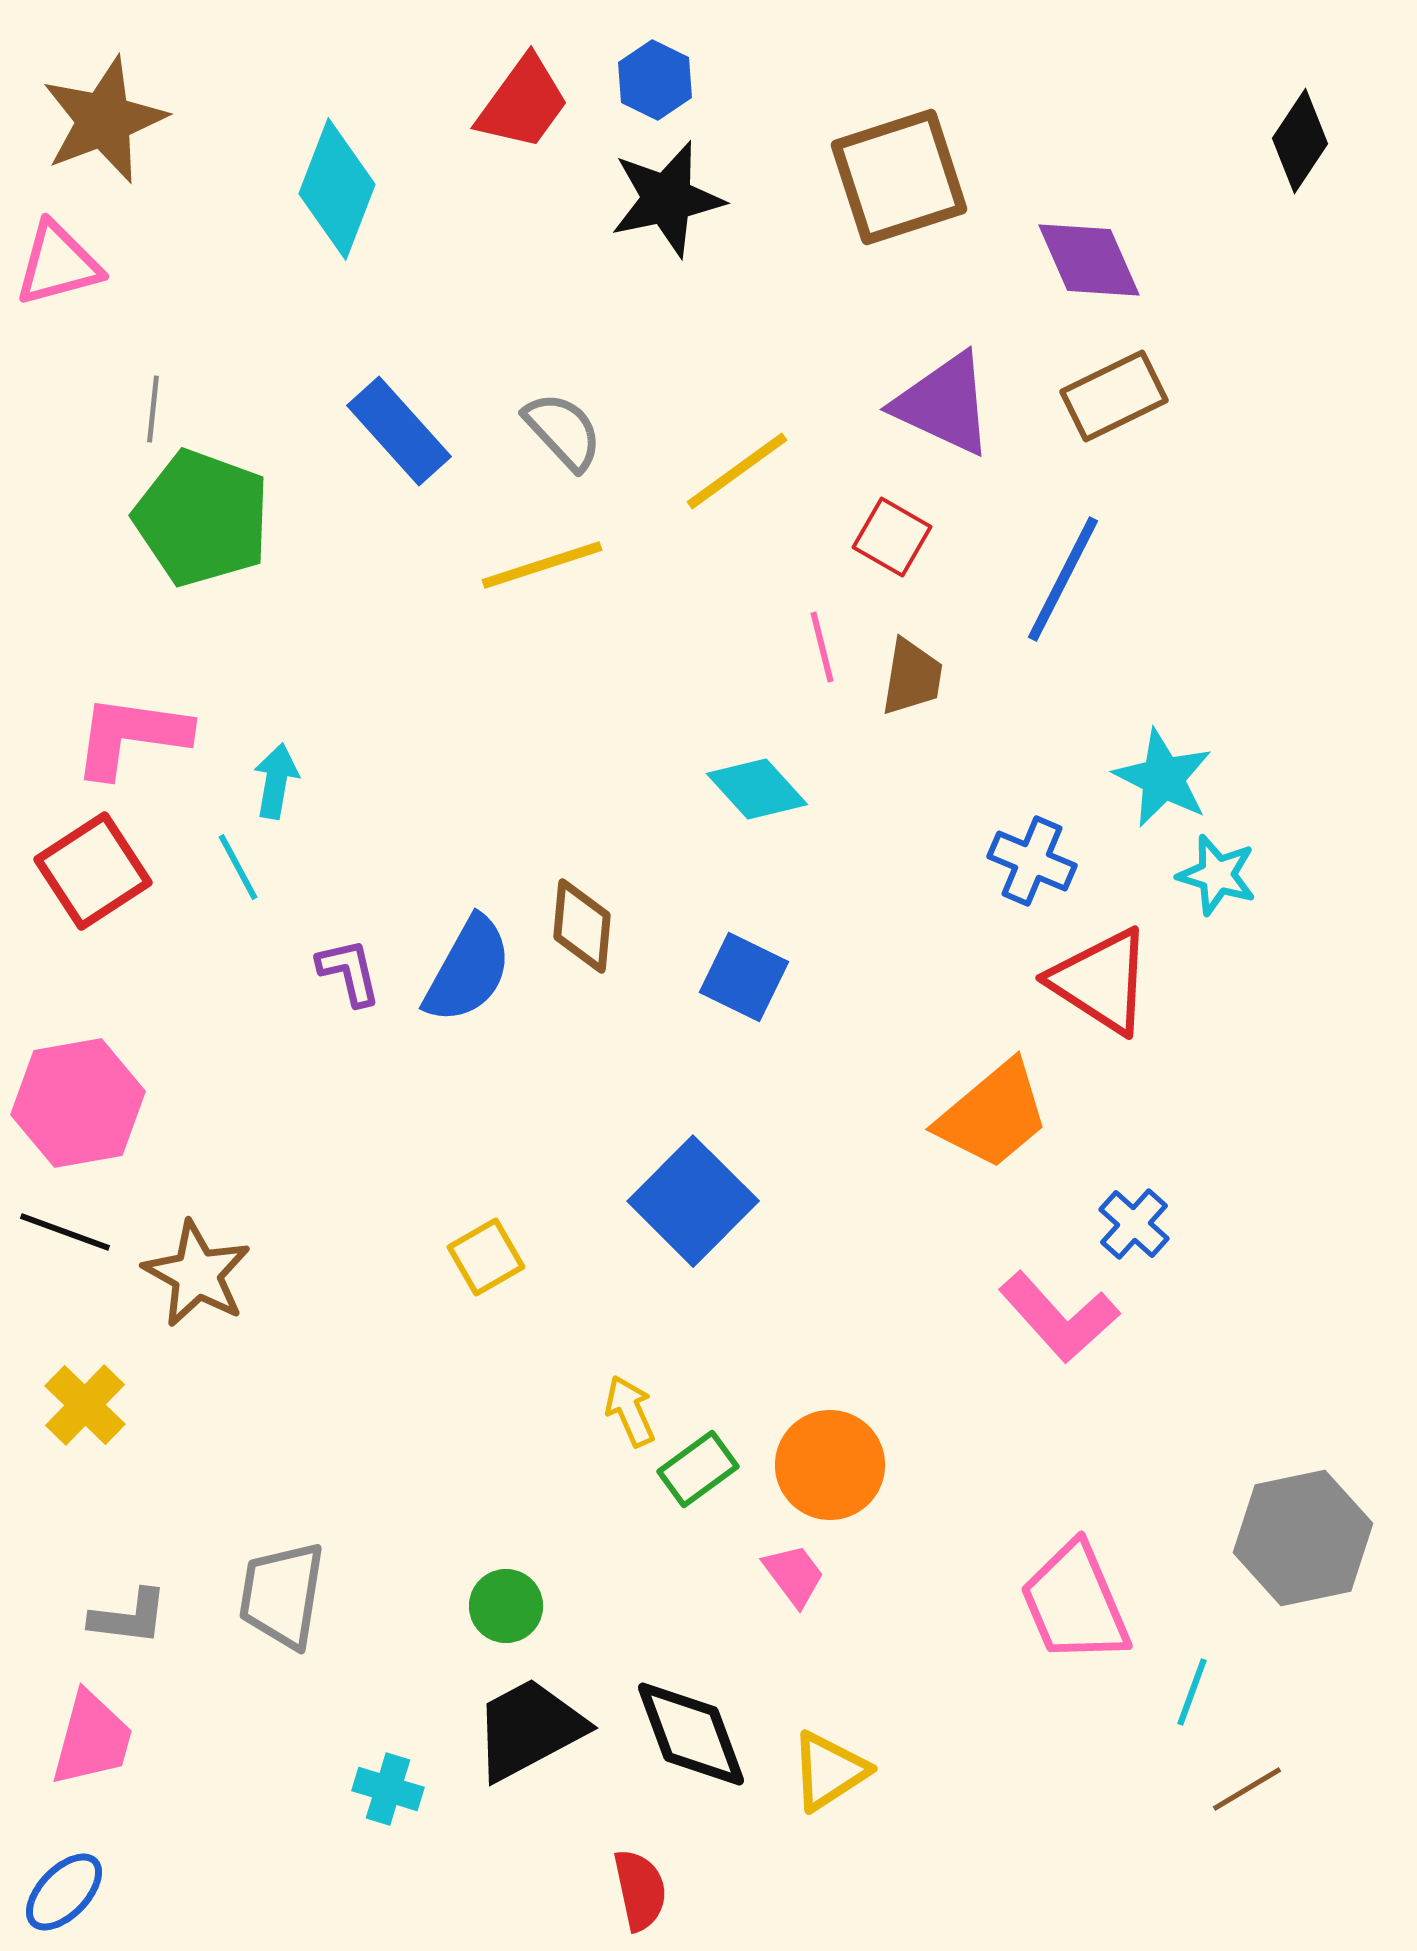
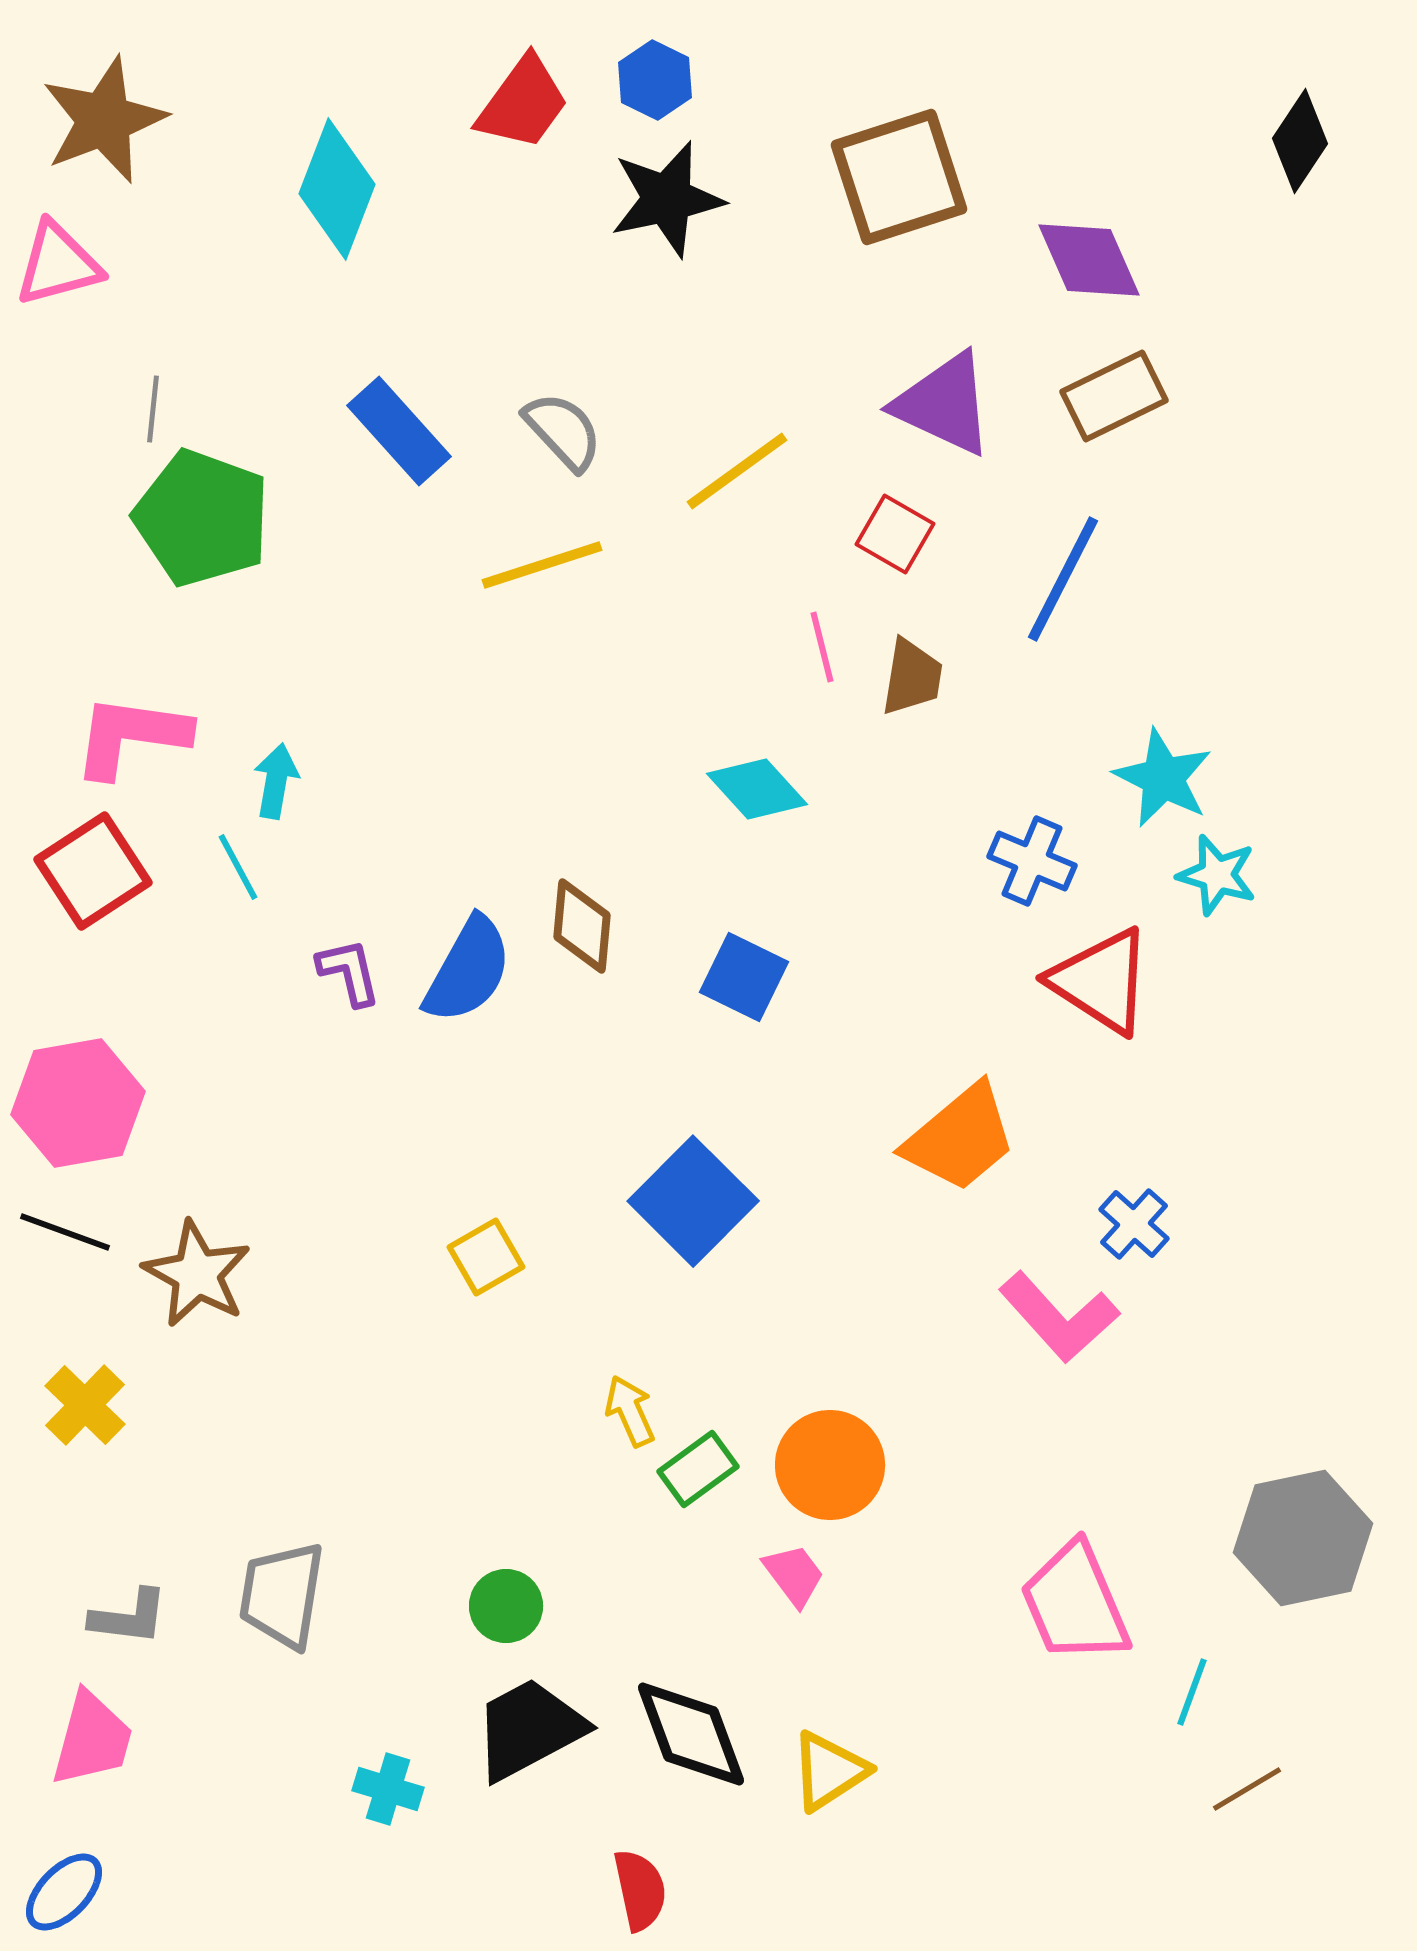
red square at (892, 537): moved 3 px right, 3 px up
orange trapezoid at (993, 1115): moved 33 px left, 23 px down
